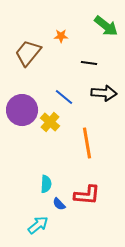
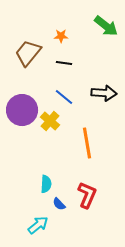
black line: moved 25 px left
yellow cross: moved 1 px up
red L-shape: rotated 72 degrees counterclockwise
